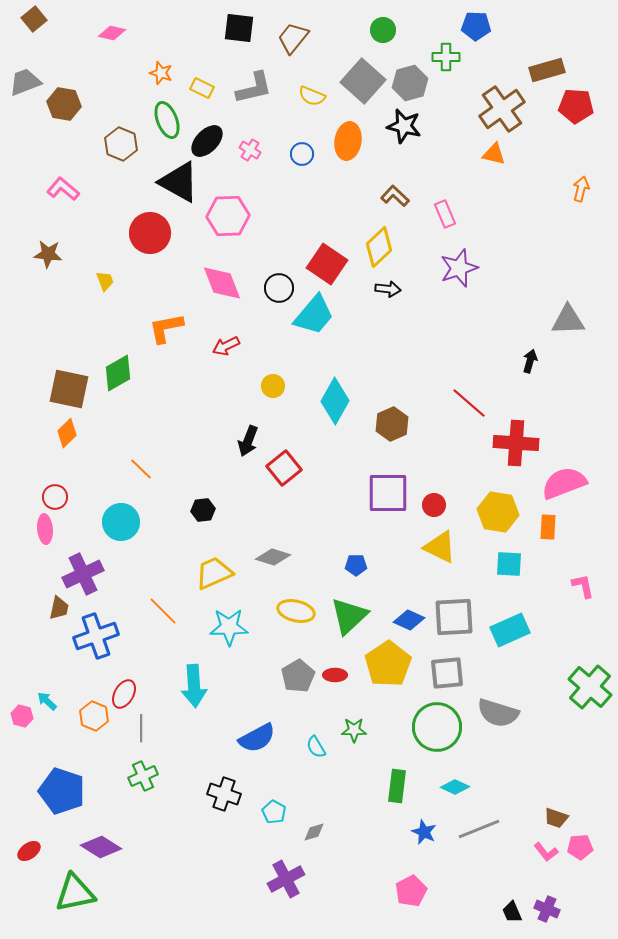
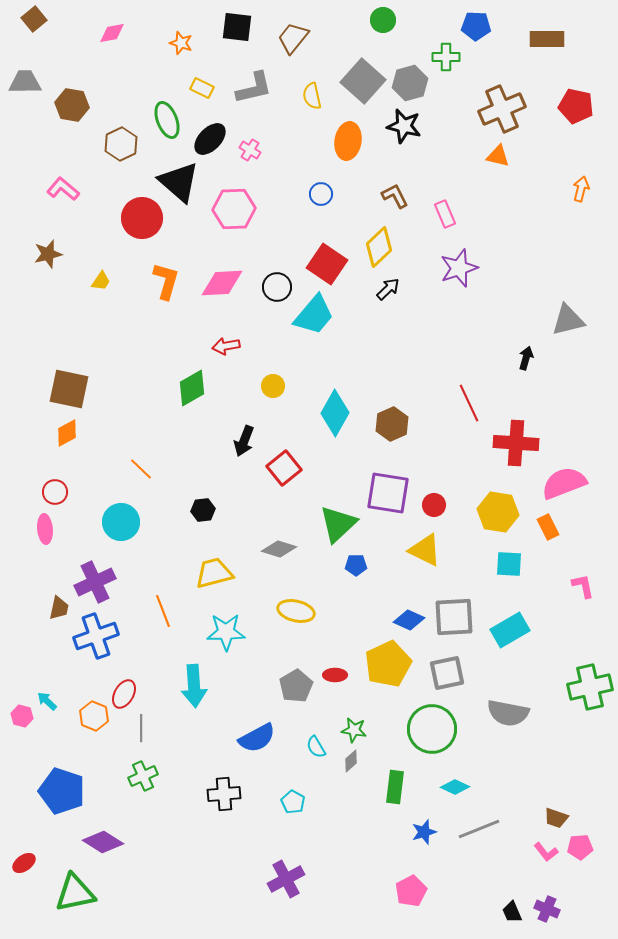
black square at (239, 28): moved 2 px left, 1 px up
green circle at (383, 30): moved 10 px up
pink diamond at (112, 33): rotated 24 degrees counterclockwise
brown rectangle at (547, 70): moved 31 px up; rotated 16 degrees clockwise
orange star at (161, 73): moved 20 px right, 30 px up
gray trapezoid at (25, 82): rotated 20 degrees clockwise
yellow semicircle at (312, 96): rotated 56 degrees clockwise
brown hexagon at (64, 104): moved 8 px right, 1 px down
red pentagon at (576, 106): rotated 8 degrees clockwise
brown cross at (502, 109): rotated 12 degrees clockwise
black ellipse at (207, 141): moved 3 px right, 2 px up
brown hexagon at (121, 144): rotated 12 degrees clockwise
blue circle at (302, 154): moved 19 px right, 40 px down
orange triangle at (494, 154): moved 4 px right, 2 px down
black triangle at (179, 182): rotated 12 degrees clockwise
brown L-shape at (395, 196): rotated 20 degrees clockwise
pink hexagon at (228, 216): moved 6 px right, 7 px up
red circle at (150, 233): moved 8 px left, 15 px up
brown star at (48, 254): rotated 20 degrees counterclockwise
yellow trapezoid at (105, 281): moved 4 px left; rotated 55 degrees clockwise
pink diamond at (222, 283): rotated 72 degrees counterclockwise
black circle at (279, 288): moved 2 px left, 1 px up
black arrow at (388, 289): rotated 50 degrees counterclockwise
gray triangle at (568, 320): rotated 12 degrees counterclockwise
orange L-shape at (166, 328): moved 47 px up; rotated 117 degrees clockwise
red arrow at (226, 346): rotated 16 degrees clockwise
black arrow at (530, 361): moved 4 px left, 3 px up
green diamond at (118, 373): moved 74 px right, 15 px down
cyan diamond at (335, 401): moved 12 px down
red line at (469, 403): rotated 24 degrees clockwise
orange diamond at (67, 433): rotated 16 degrees clockwise
black arrow at (248, 441): moved 4 px left
purple square at (388, 493): rotated 9 degrees clockwise
red circle at (55, 497): moved 5 px up
orange rectangle at (548, 527): rotated 30 degrees counterclockwise
yellow triangle at (440, 547): moved 15 px left, 3 px down
gray diamond at (273, 557): moved 6 px right, 8 px up
yellow trapezoid at (214, 573): rotated 9 degrees clockwise
purple cross at (83, 574): moved 12 px right, 8 px down
orange line at (163, 611): rotated 24 degrees clockwise
green triangle at (349, 616): moved 11 px left, 92 px up
cyan star at (229, 627): moved 3 px left, 5 px down
cyan rectangle at (510, 630): rotated 6 degrees counterclockwise
yellow pentagon at (388, 664): rotated 9 degrees clockwise
gray square at (447, 673): rotated 6 degrees counterclockwise
gray pentagon at (298, 676): moved 2 px left, 10 px down
green cross at (590, 687): rotated 36 degrees clockwise
gray semicircle at (498, 713): moved 10 px right; rotated 6 degrees counterclockwise
green circle at (437, 727): moved 5 px left, 2 px down
green star at (354, 730): rotated 10 degrees clockwise
green rectangle at (397, 786): moved 2 px left, 1 px down
black cross at (224, 794): rotated 24 degrees counterclockwise
cyan pentagon at (274, 812): moved 19 px right, 10 px up
gray diamond at (314, 832): moved 37 px right, 71 px up; rotated 25 degrees counterclockwise
blue star at (424, 832): rotated 30 degrees clockwise
purple diamond at (101, 847): moved 2 px right, 5 px up
red ellipse at (29, 851): moved 5 px left, 12 px down
